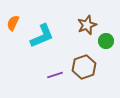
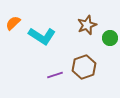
orange semicircle: rotated 21 degrees clockwise
cyan L-shape: rotated 56 degrees clockwise
green circle: moved 4 px right, 3 px up
